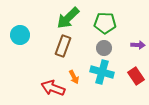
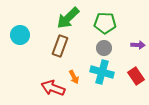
brown rectangle: moved 3 px left
